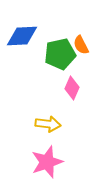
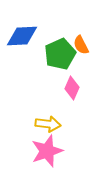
green pentagon: rotated 12 degrees counterclockwise
pink star: moved 11 px up
